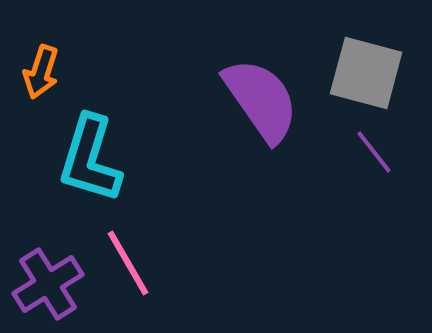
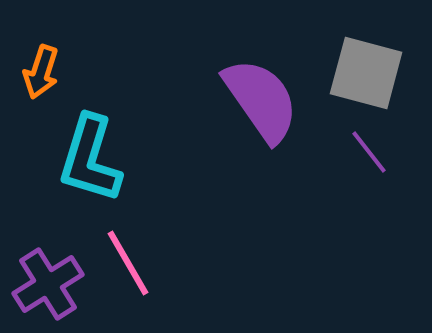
purple line: moved 5 px left
